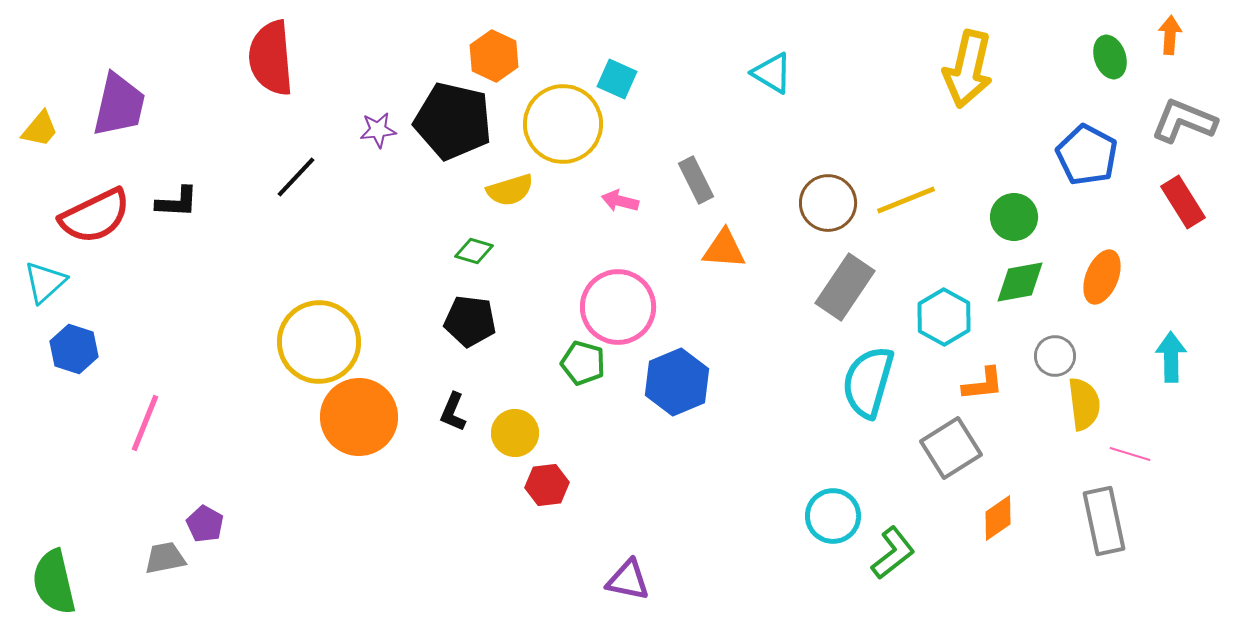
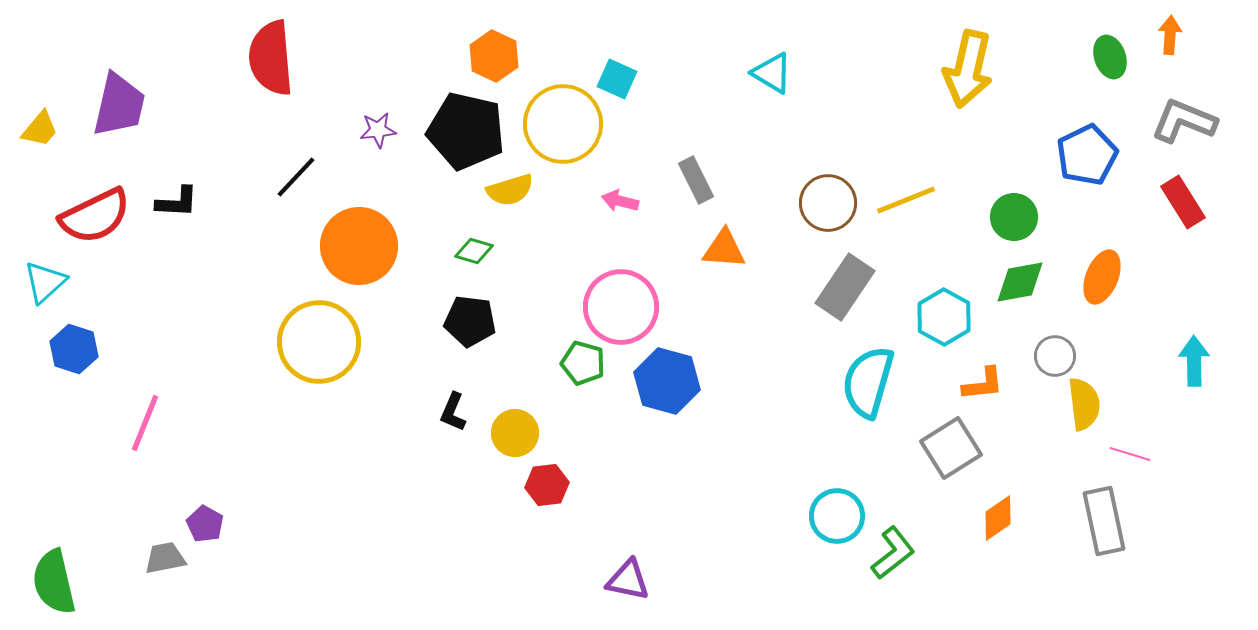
black pentagon at (453, 121): moved 13 px right, 10 px down
blue pentagon at (1087, 155): rotated 18 degrees clockwise
pink circle at (618, 307): moved 3 px right
cyan arrow at (1171, 357): moved 23 px right, 4 px down
blue hexagon at (677, 382): moved 10 px left, 1 px up; rotated 22 degrees counterclockwise
orange circle at (359, 417): moved 171 px up
cyan circle at (833, 516): moved 4 px right
